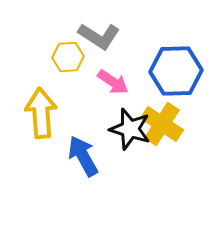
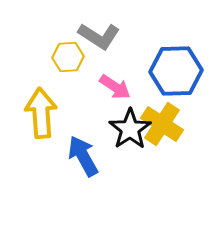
pink arrow: moved 2 px right, 5 px down
black star: rotated 21 degrees clockwise
